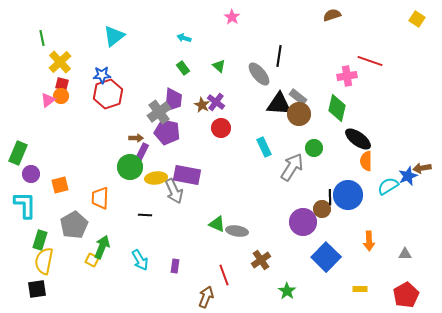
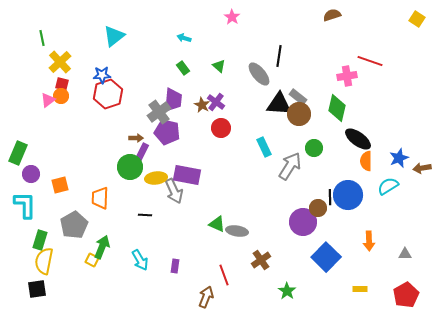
gray arrow at (292, 167): moved 2 px left, 1 px up
blue star at (408, 176): moved 9 px left, 18 px up
brown circle at (322, 209): moved 4 px left, 1 px up
